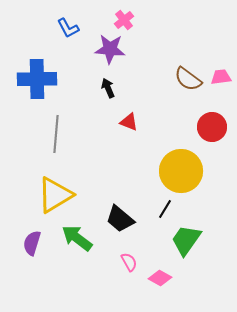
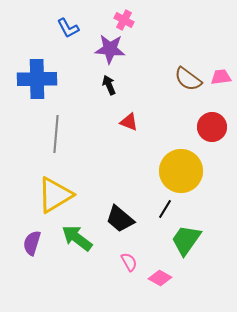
pink cross: rotated 24 degrees counterclockwise
black arrow: moved 1 px right, 3 px up
